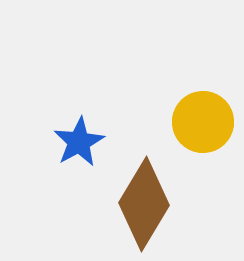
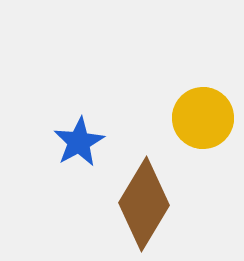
yellow circle: moved 4 px up
